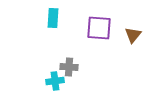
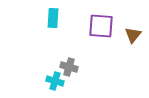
purple square: moved 2 px right, 2 px up
gray cross: rotated 12 degrees clockwise
cyan cross: rotated 24 degrees clockwise
